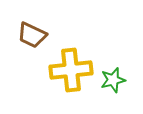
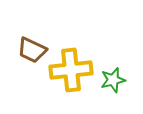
brown trapezoid: moved 15 px down
